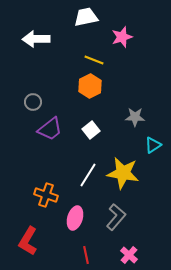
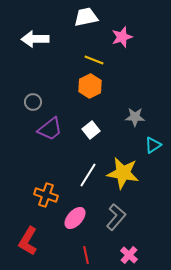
white arrow: moved 1 px left
pink ellipse: rotated 25 degrees clockwise
